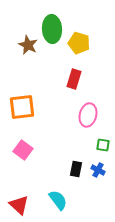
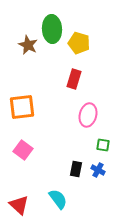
cyan semicircle: moved 1 px up
